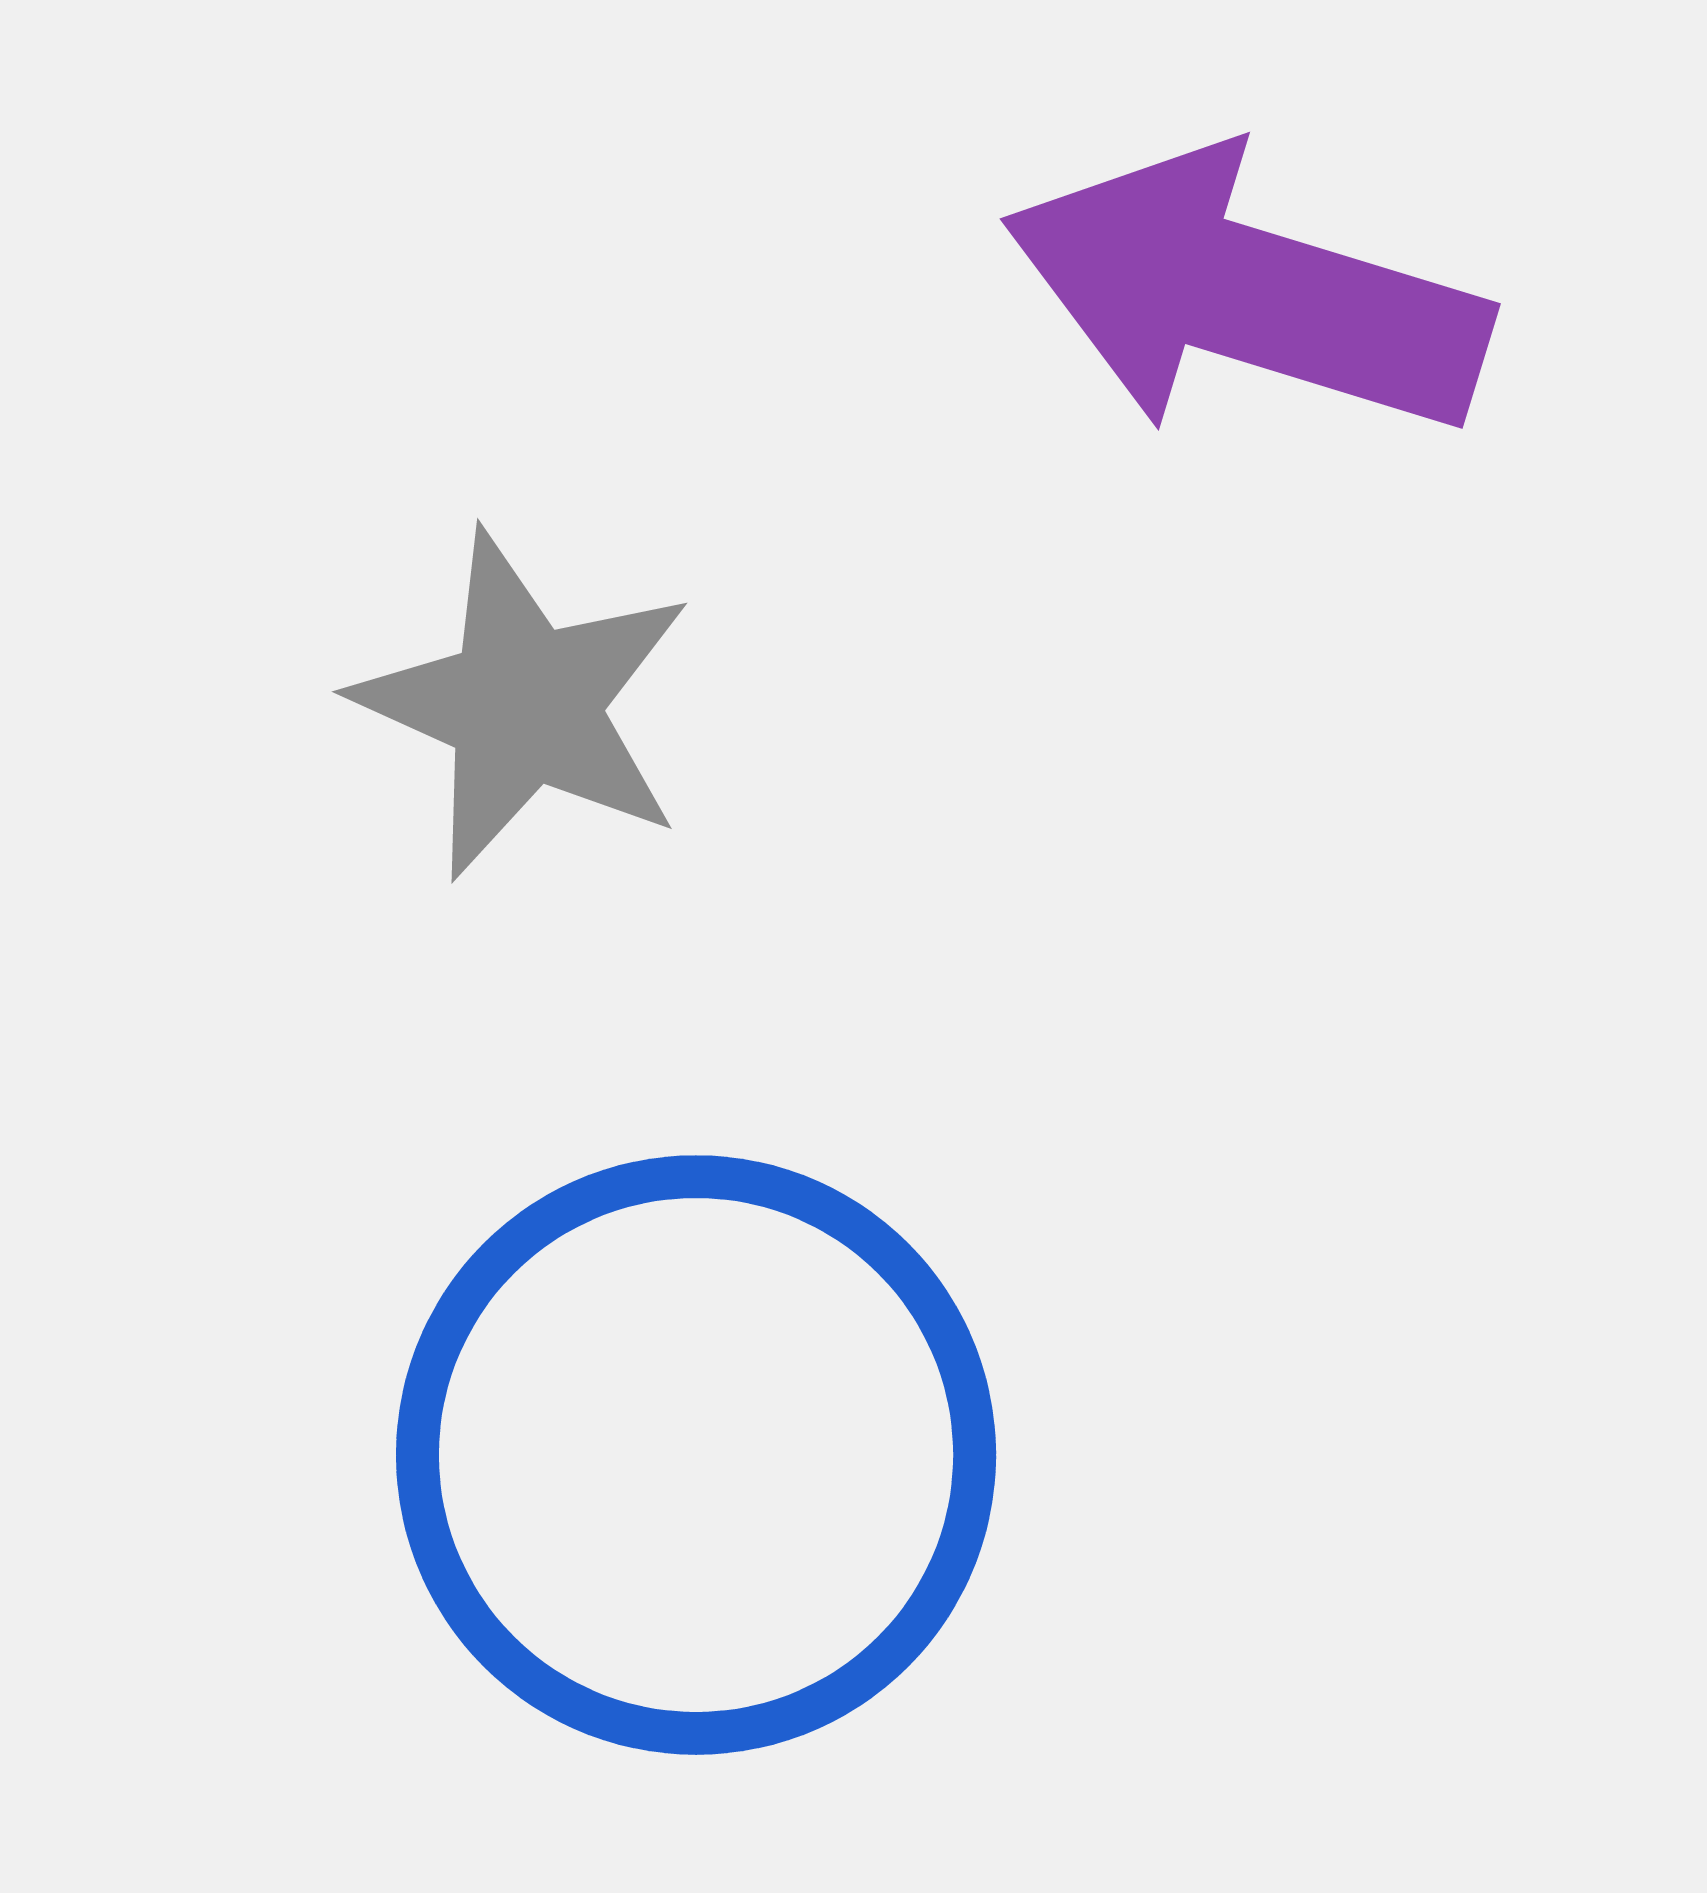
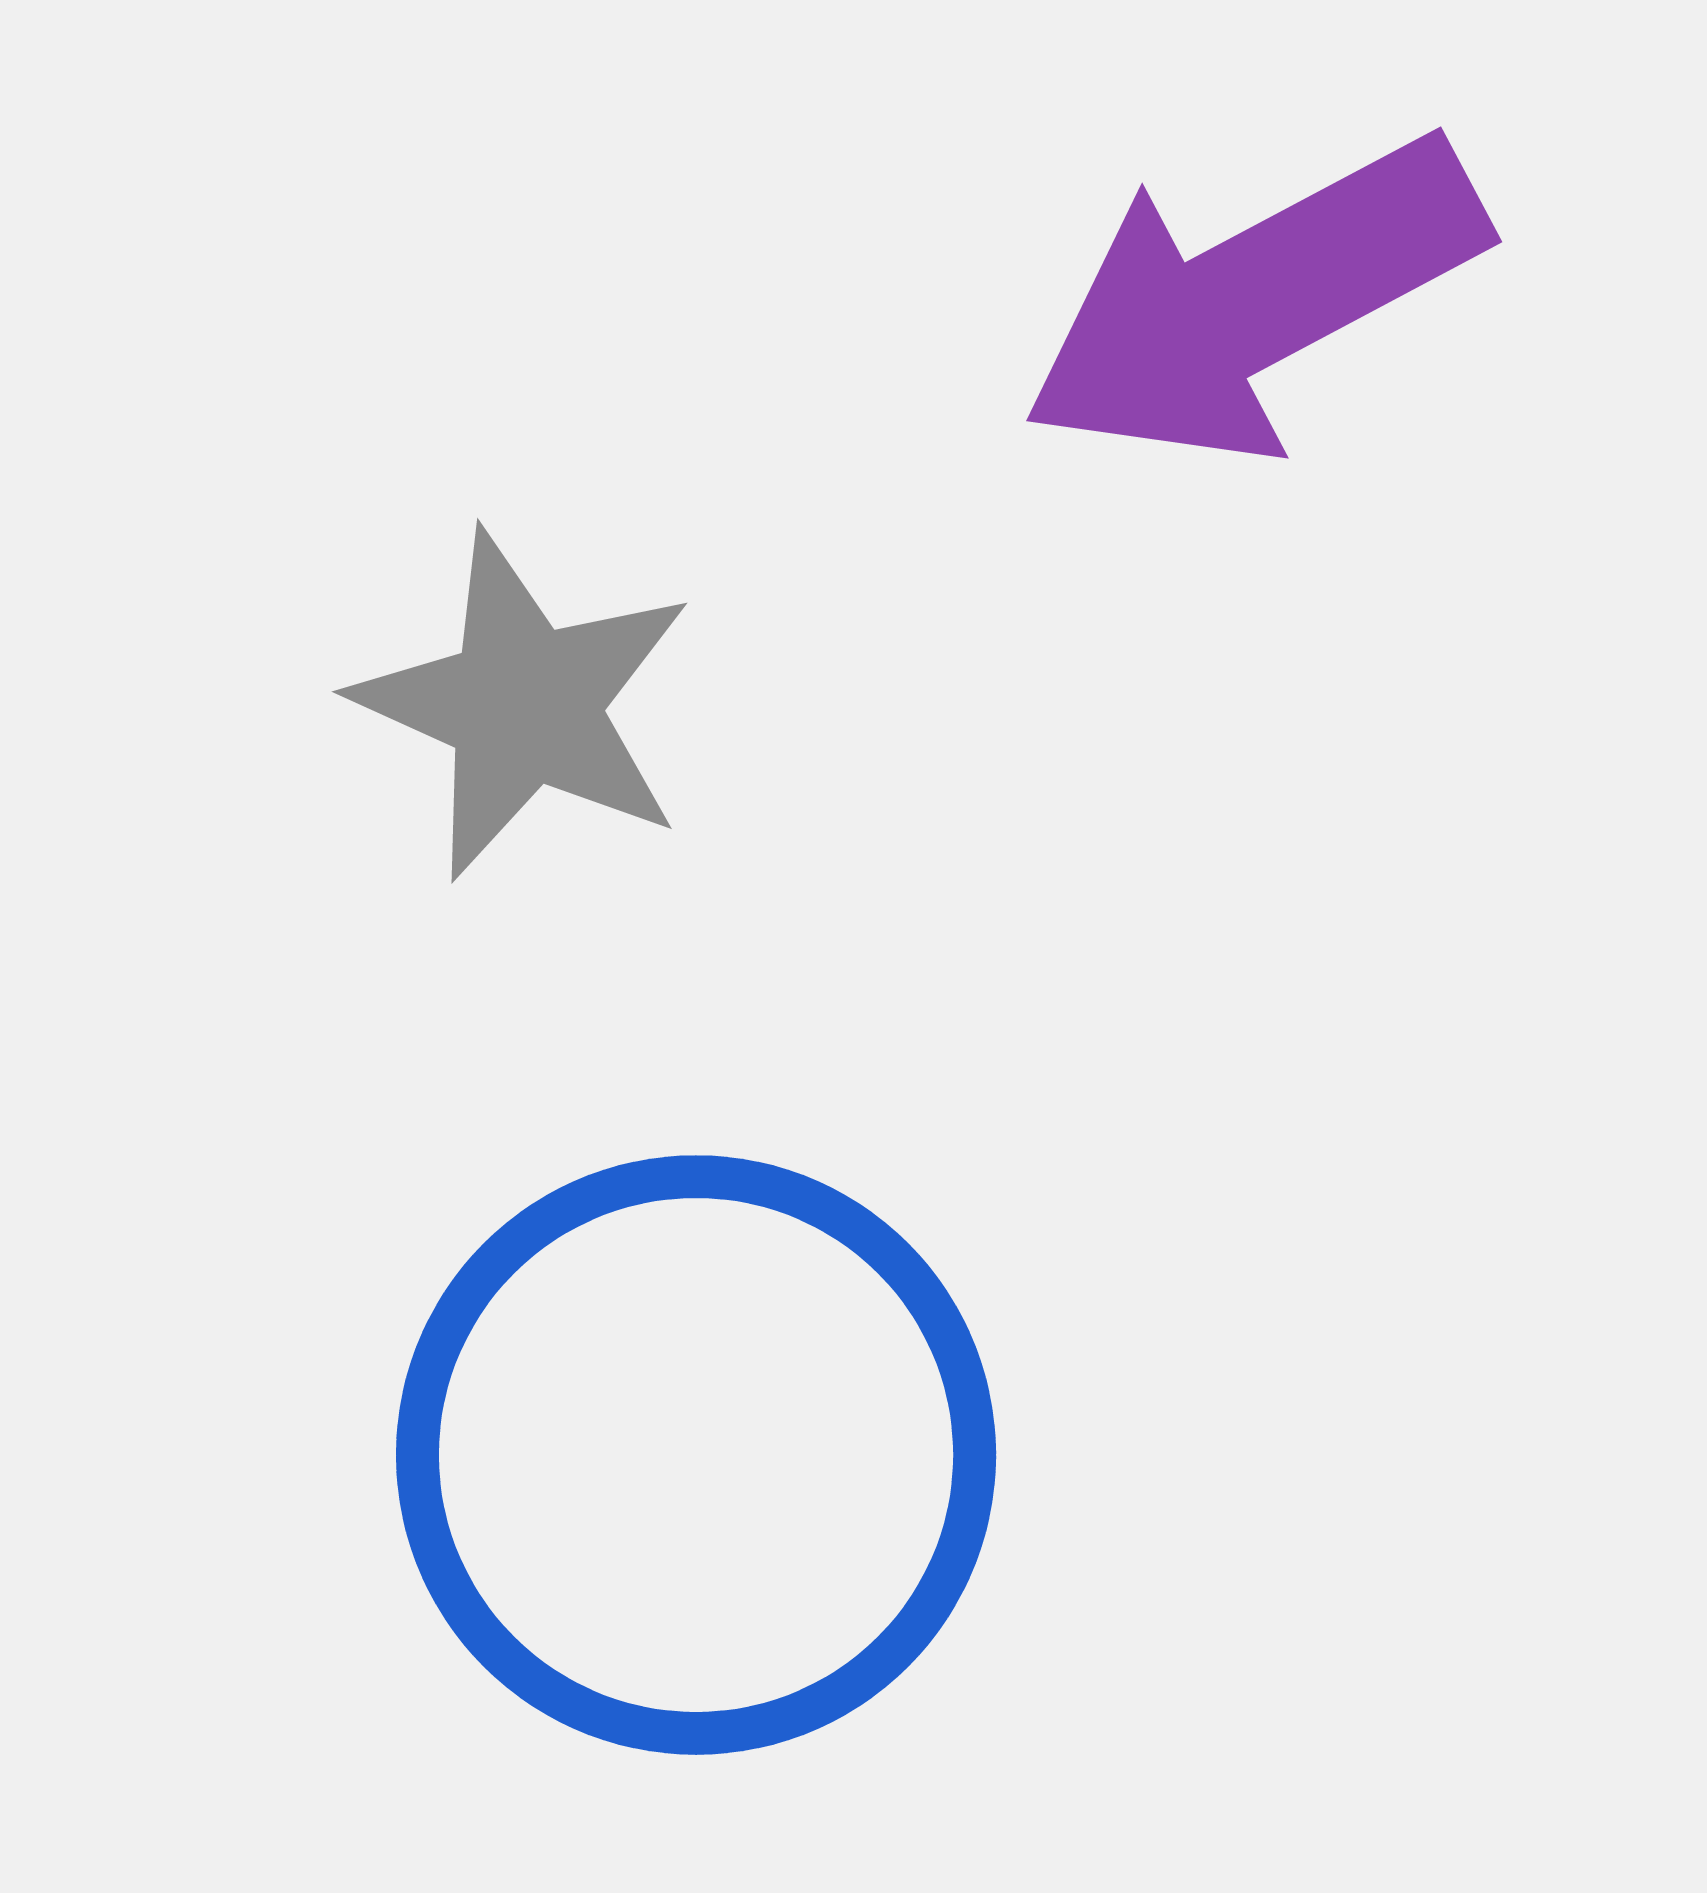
purple arrow: moved 8 px right, 6 px down; rotated 45 degrees counterclockwise
